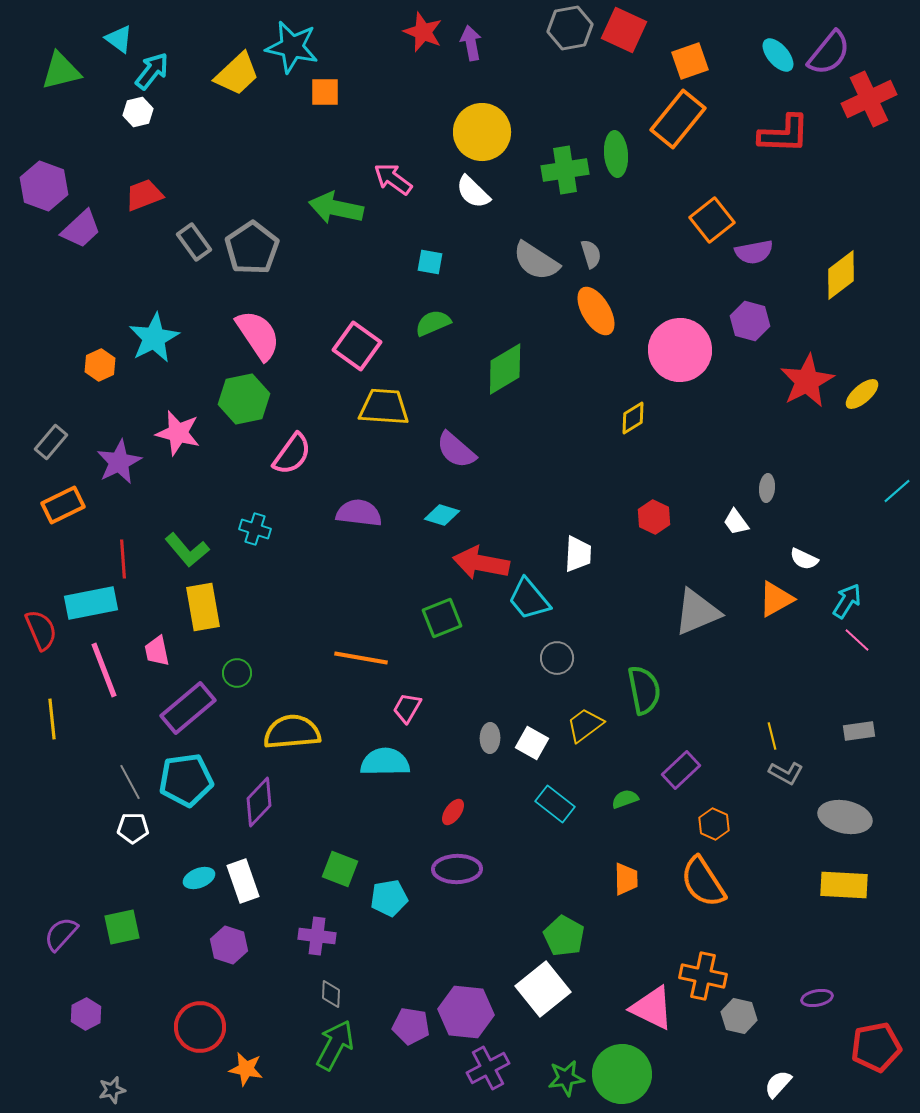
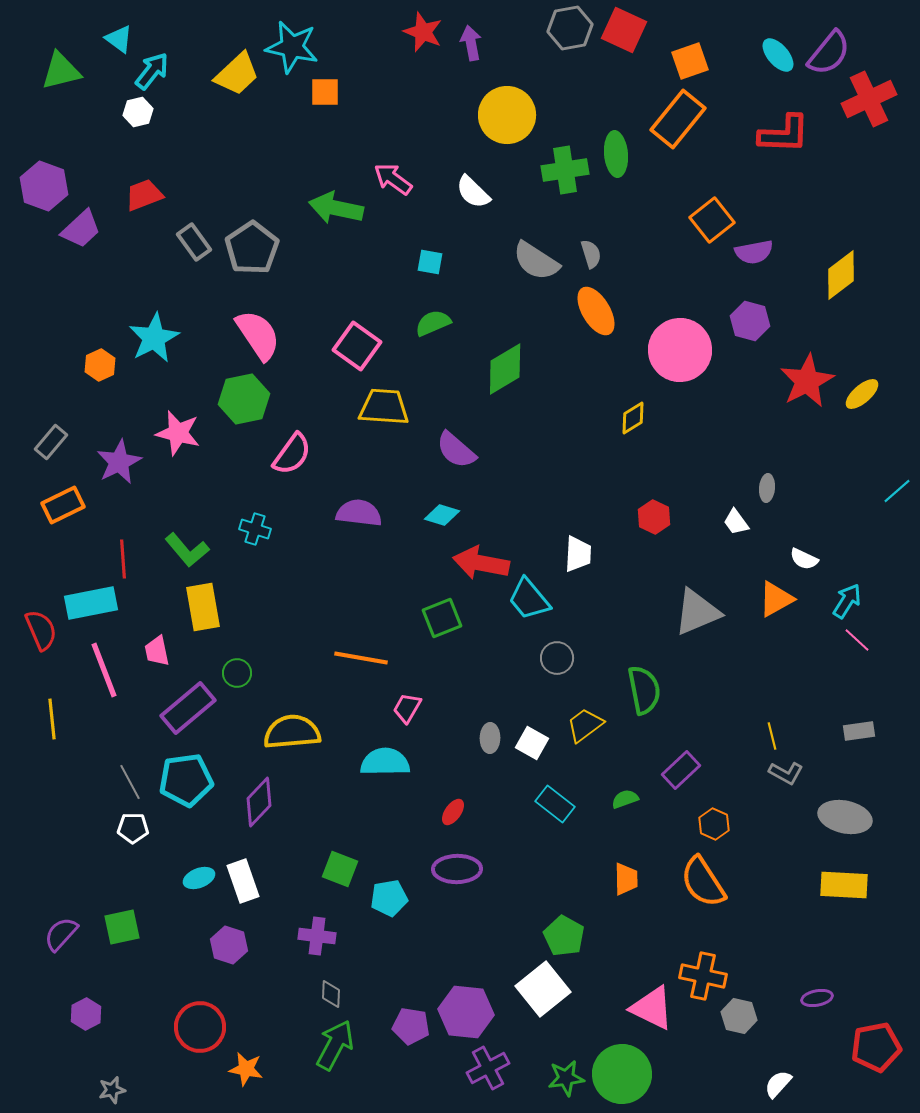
yellow circle at (482, 132): moved 25 px right, 17 px up
